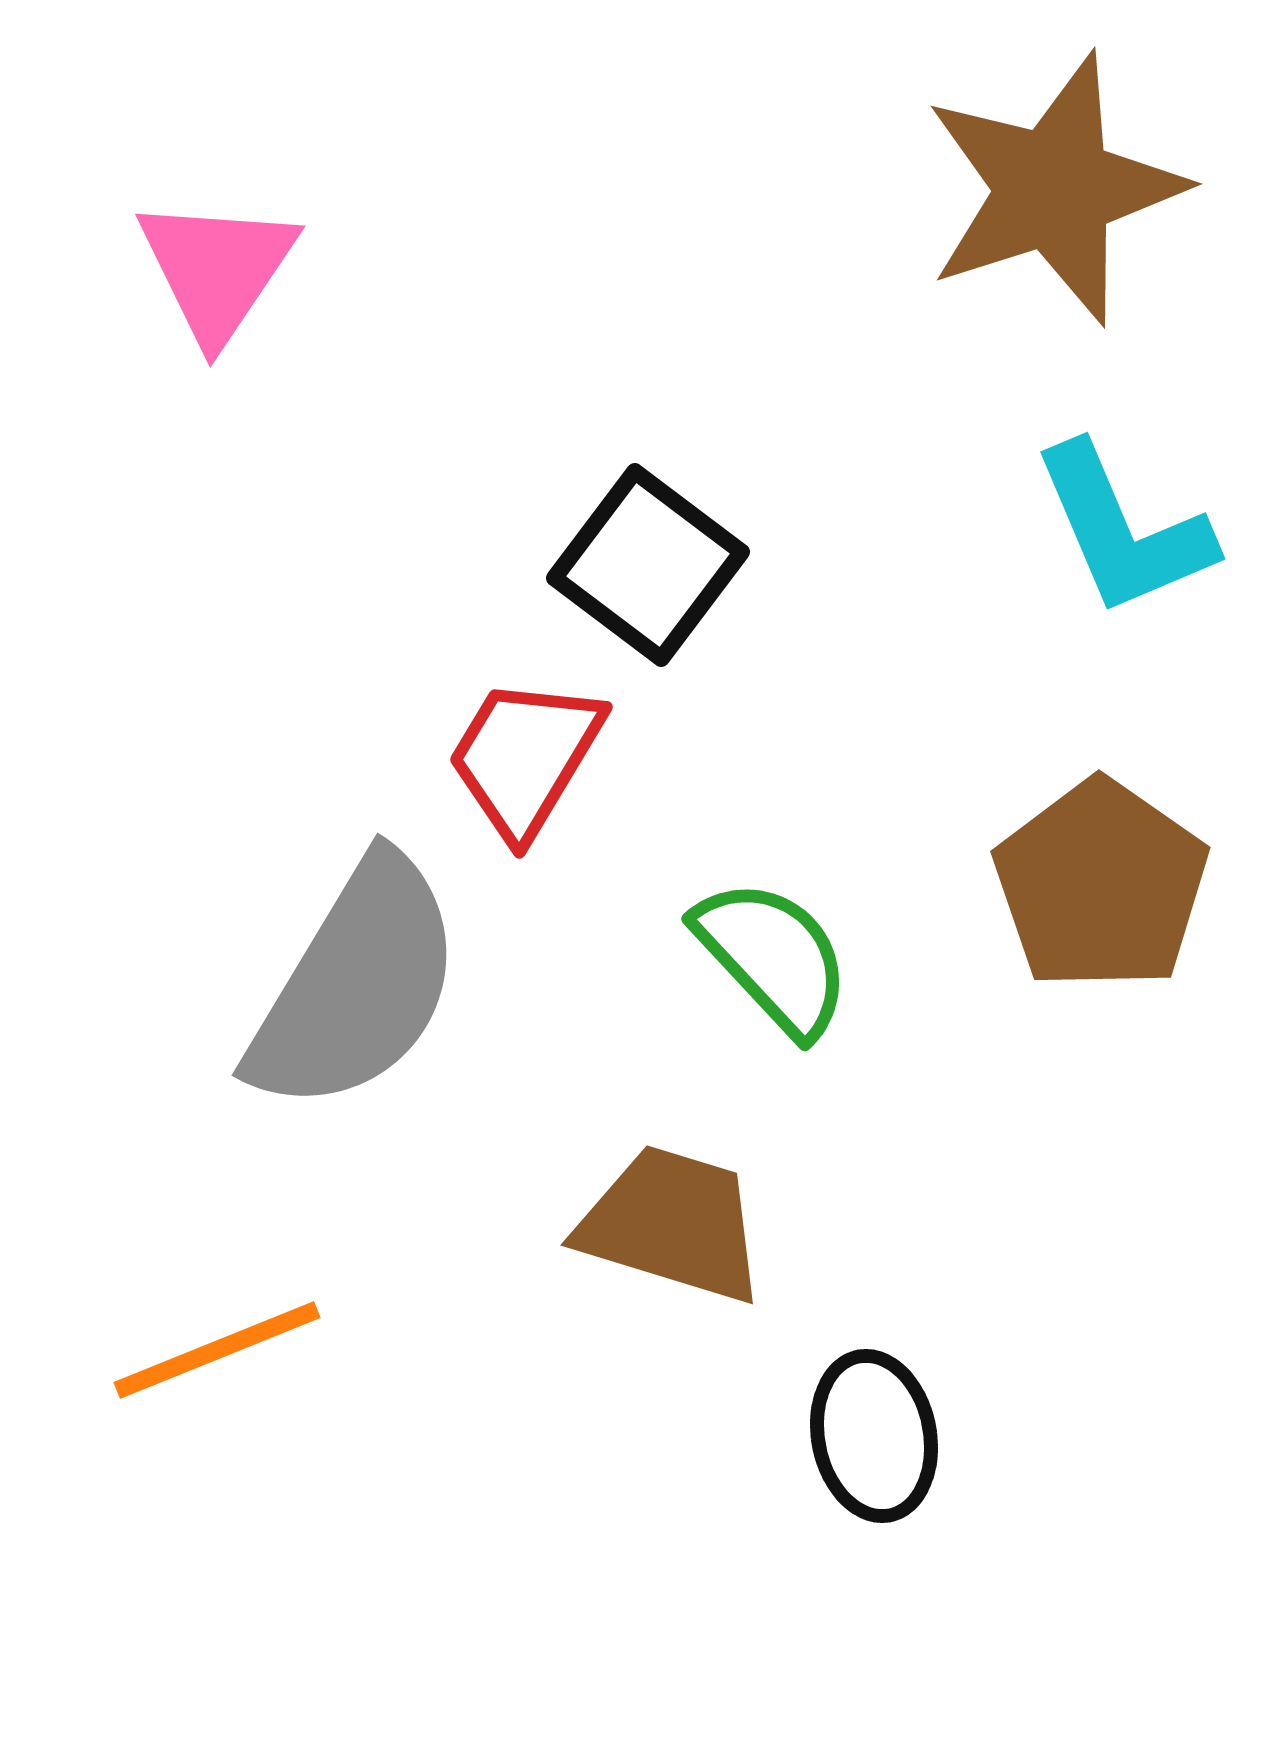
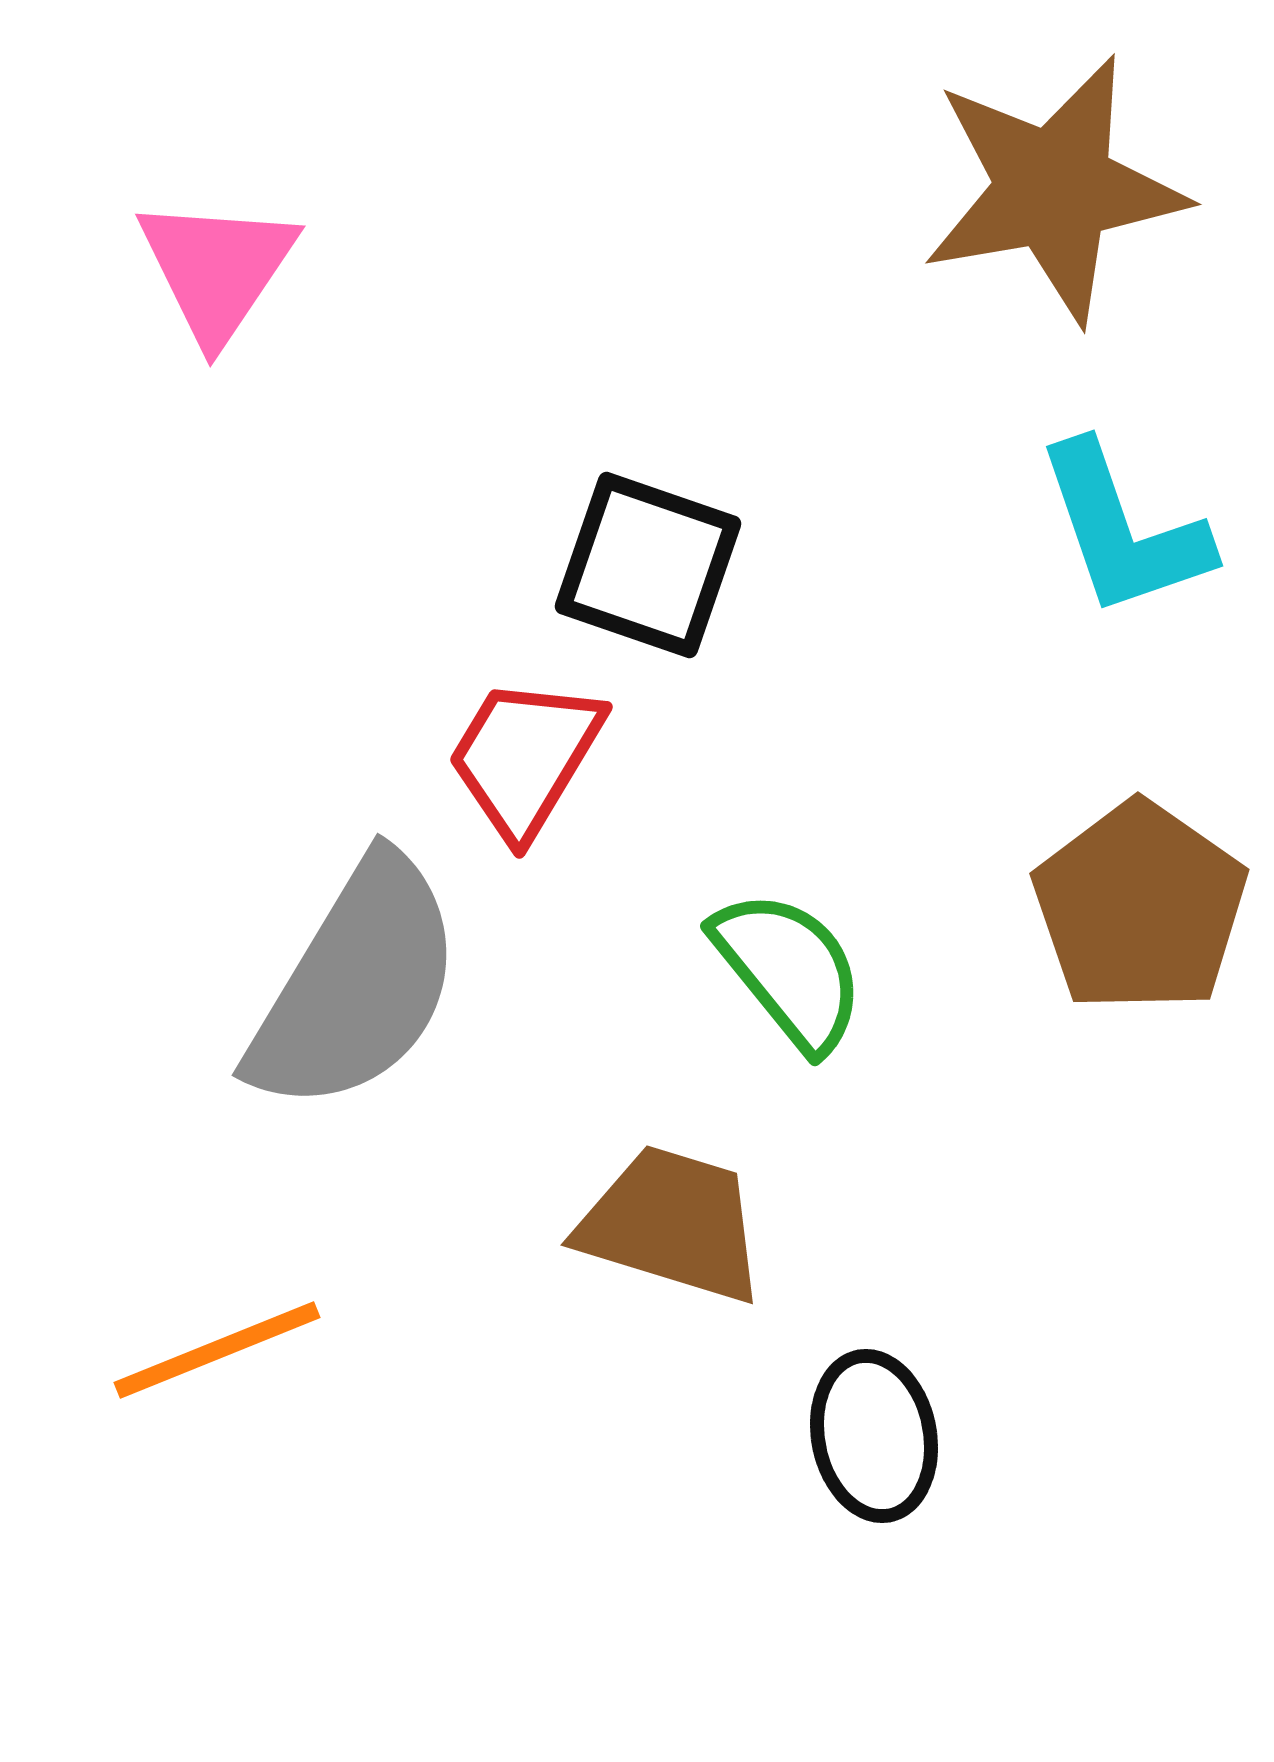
brown star: rotated 8 degrees clockwise
cyan L-shape: rotated 4 degrees clockwise
black square: rotated 18 degrees counterclockwise
brown pentagon: moved 39 px right, 22 px down
green semicircle: moved 16 px right, 13 px down; rotated 4 degrees clockwise
